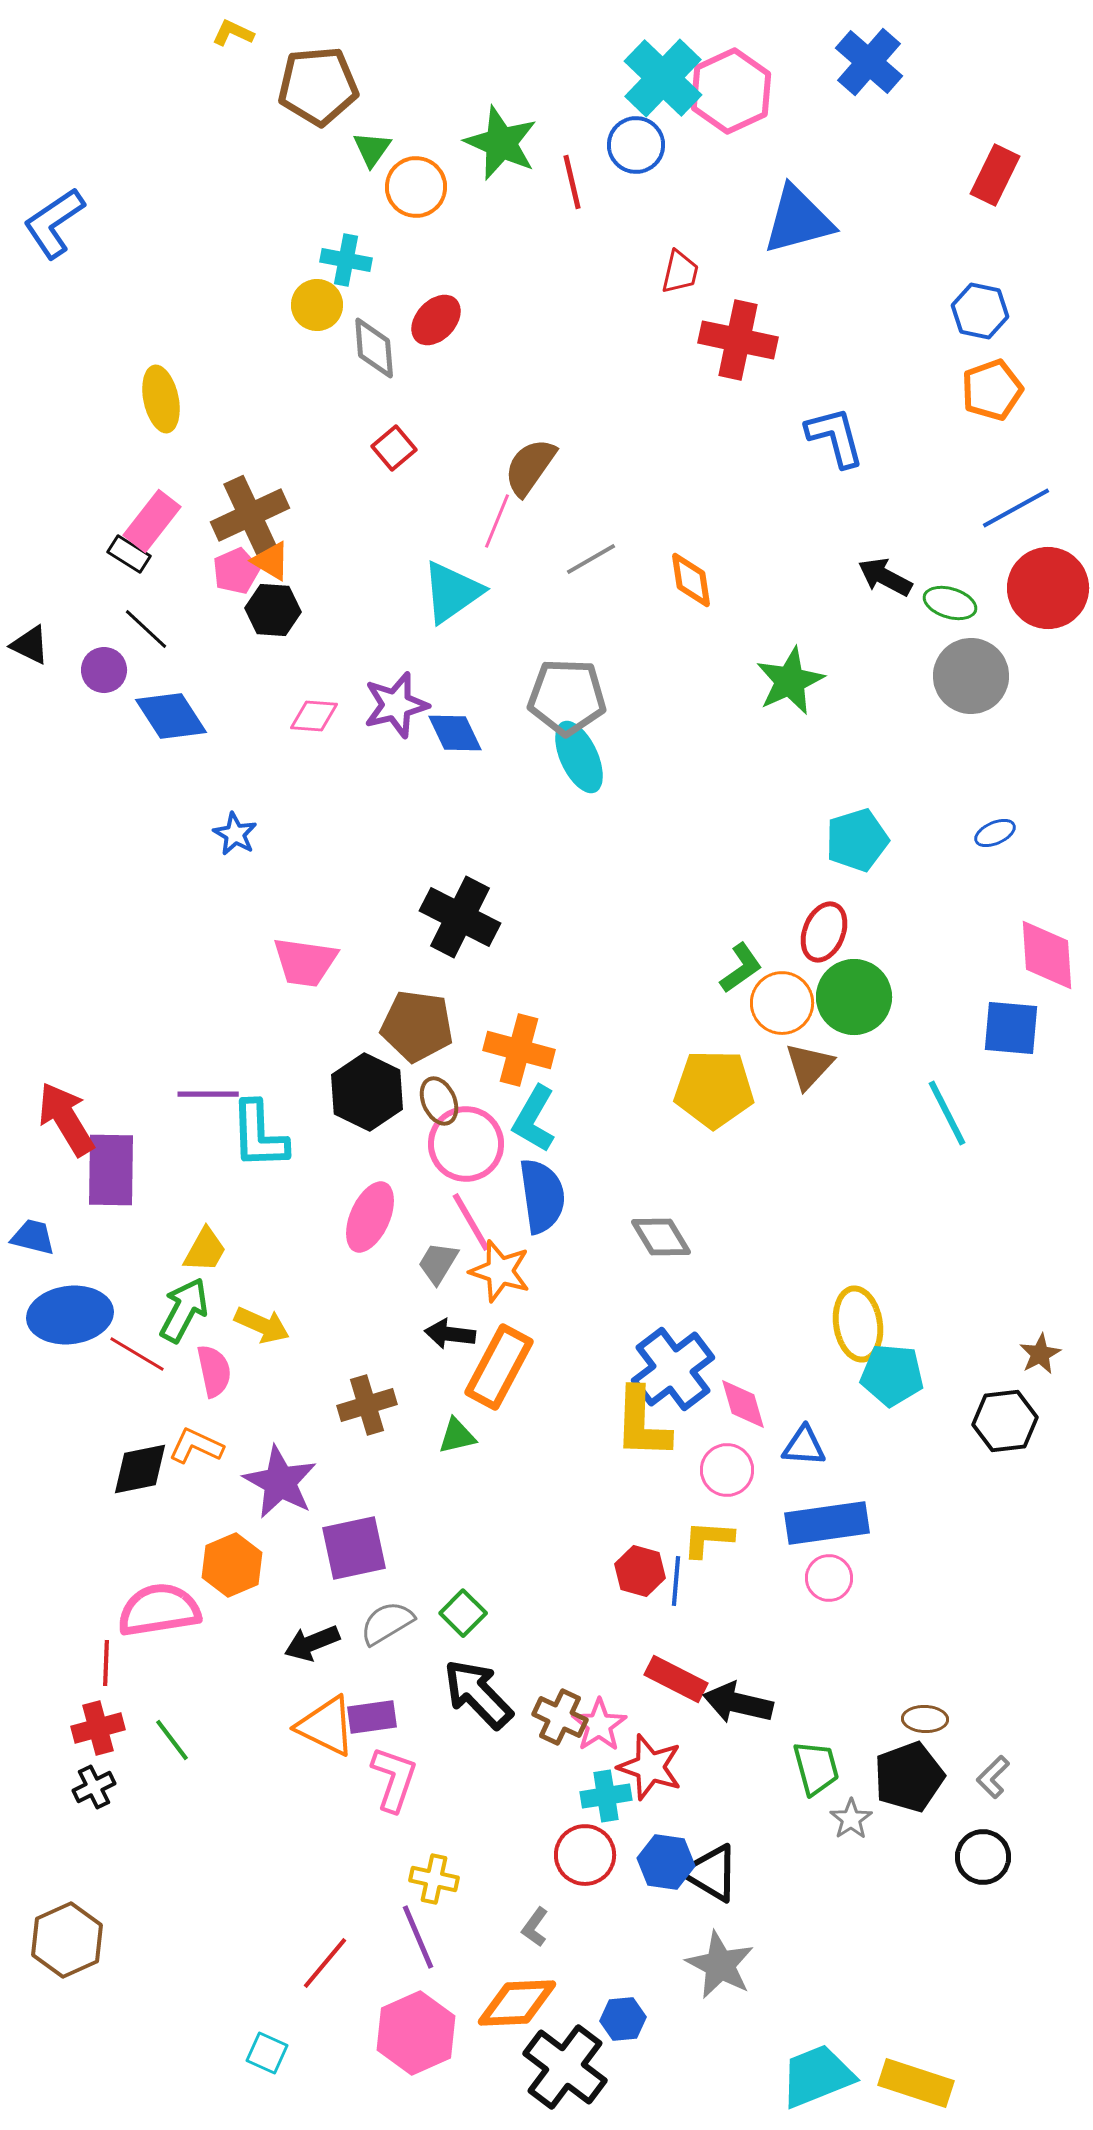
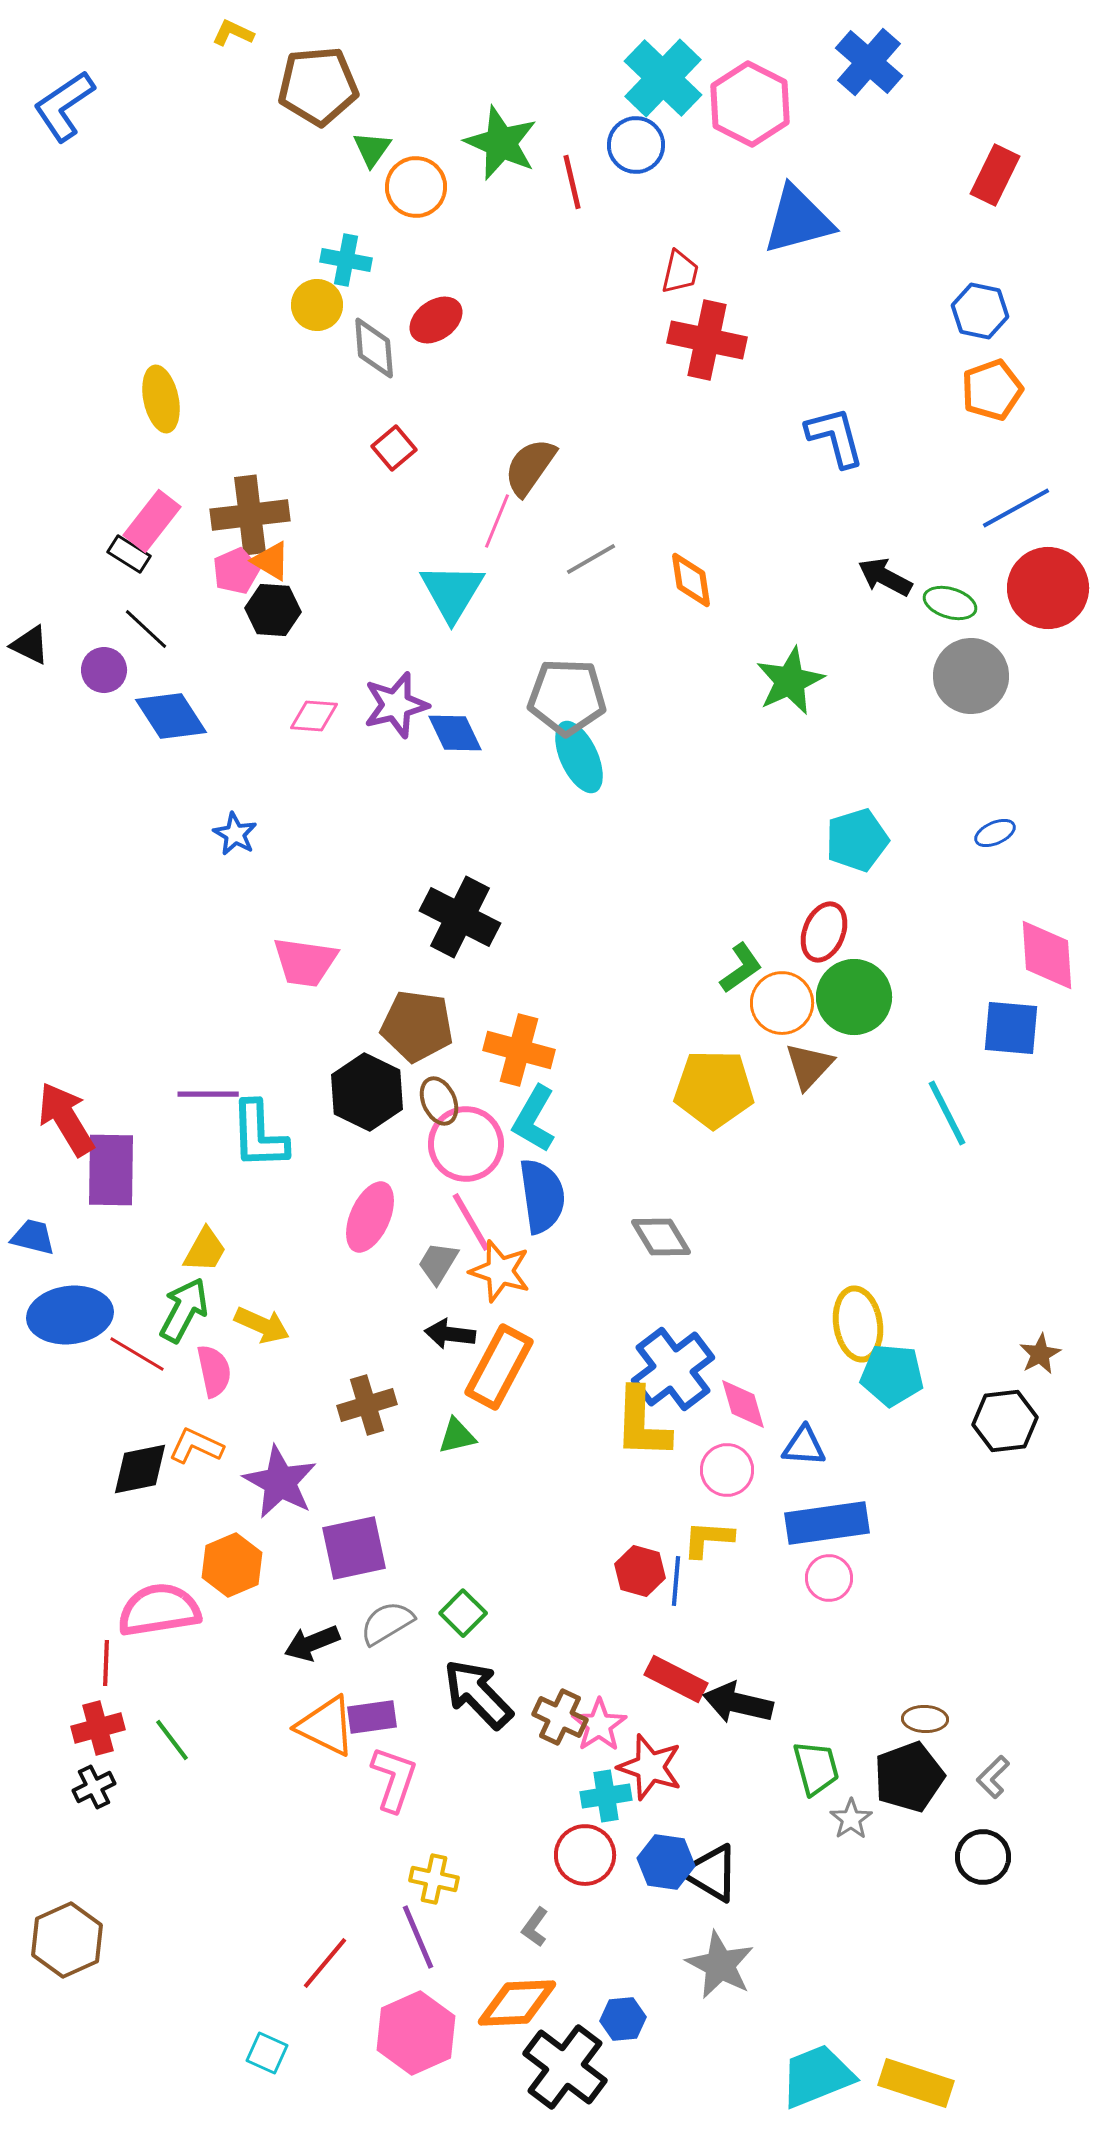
pink hexagon at (731, 91): moved 19 px right, 13 px down; rotated 8 degrees counterclockwise
blue L-shape at (54, 223): moved 10 px right, 117 px up
red ellipse at (436, 320): rotated 12 degrees clockwise
red cross at (738, 340): moved 31 px left
brown cross at (250, 515): rotated 18 degrees clockwise
cyan triangle at (452, 592): rotated 24 degrees counterclockwise
